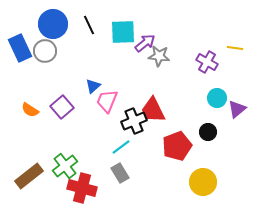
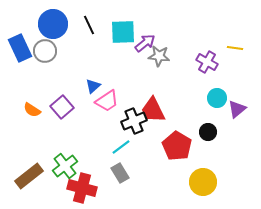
pink trapezoid: rotated 145 degrees counterclockwise
orange semicircle: moved 2 px right
red pentagon: rotated 20 degrees counterclockwise
